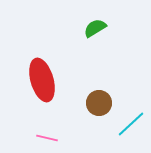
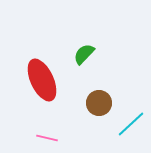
green semicircle: moved 11 px left, 26 px down; rotated 15 degrees counterclockwise
red ellipse: rotated 9 degrees counterclockwise
